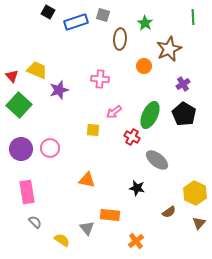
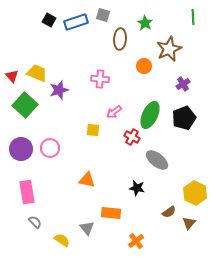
black square: moved 1 px right, 8 px down
yellow trapezoid: moved 3 px down
green square: moved 6 px right
black pentagon: moved 4 px down; rotated 20 degrees clockwise
orange rectangle: moved 1 px right, 2 px up
brown triangle: moved 10 px left
